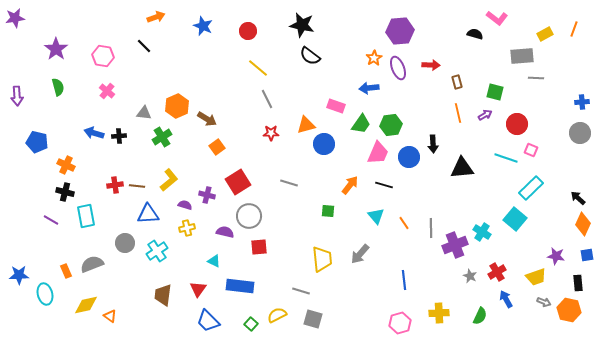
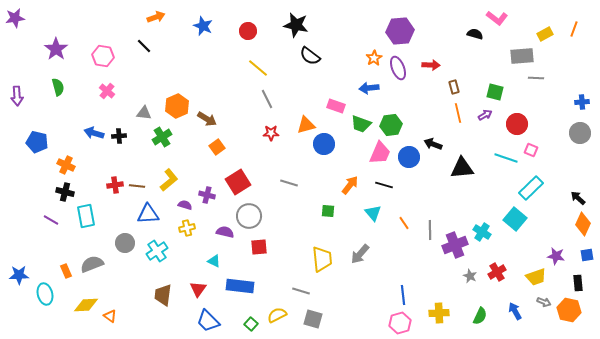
black star at (302, 25): moved 6 px left
brown rectangle at (457, 82): moved 3 px left, 5 px down
green trapezoid at (361, 124): rotated 75 degrees clockwise
black arrow at (433, 144): rotated 114 degrees clockwise
pink trapezoid at (378, 153): moved 2 px right
cyan triangle at (376, 216): moved 3 px left, 3 px up
gray line at (431, 228): moved 1 px left, 2 px down
blue line at (404, 280): moved 1 px left, 15 px down
blue arrow at (506, 299): moved 9 px right, 12 px down
yellow diamond at (86, 305): rotated 10 degrees clockwise
